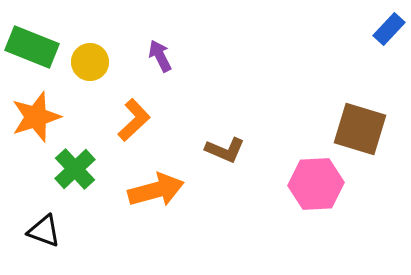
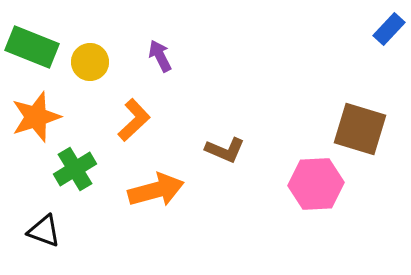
green cross: rotated 12 degrees clockwise
